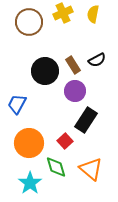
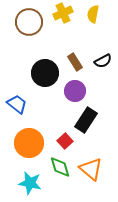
black semicircle: moved 6 px right, 1 px down
brown rectangle: moved 2 px right, 3 px up
black circle: moved 2 px down
blue trapezoid: rotated 100 degrees clockwise
green diamond: moved 4 px right
cyan star: rotated 25 degrees counterclockwise
